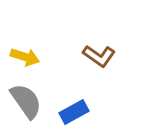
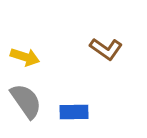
brown L-shape: moved 7 px right, 7 px up
blue rectangle: rotated 28 degrees clockwise
